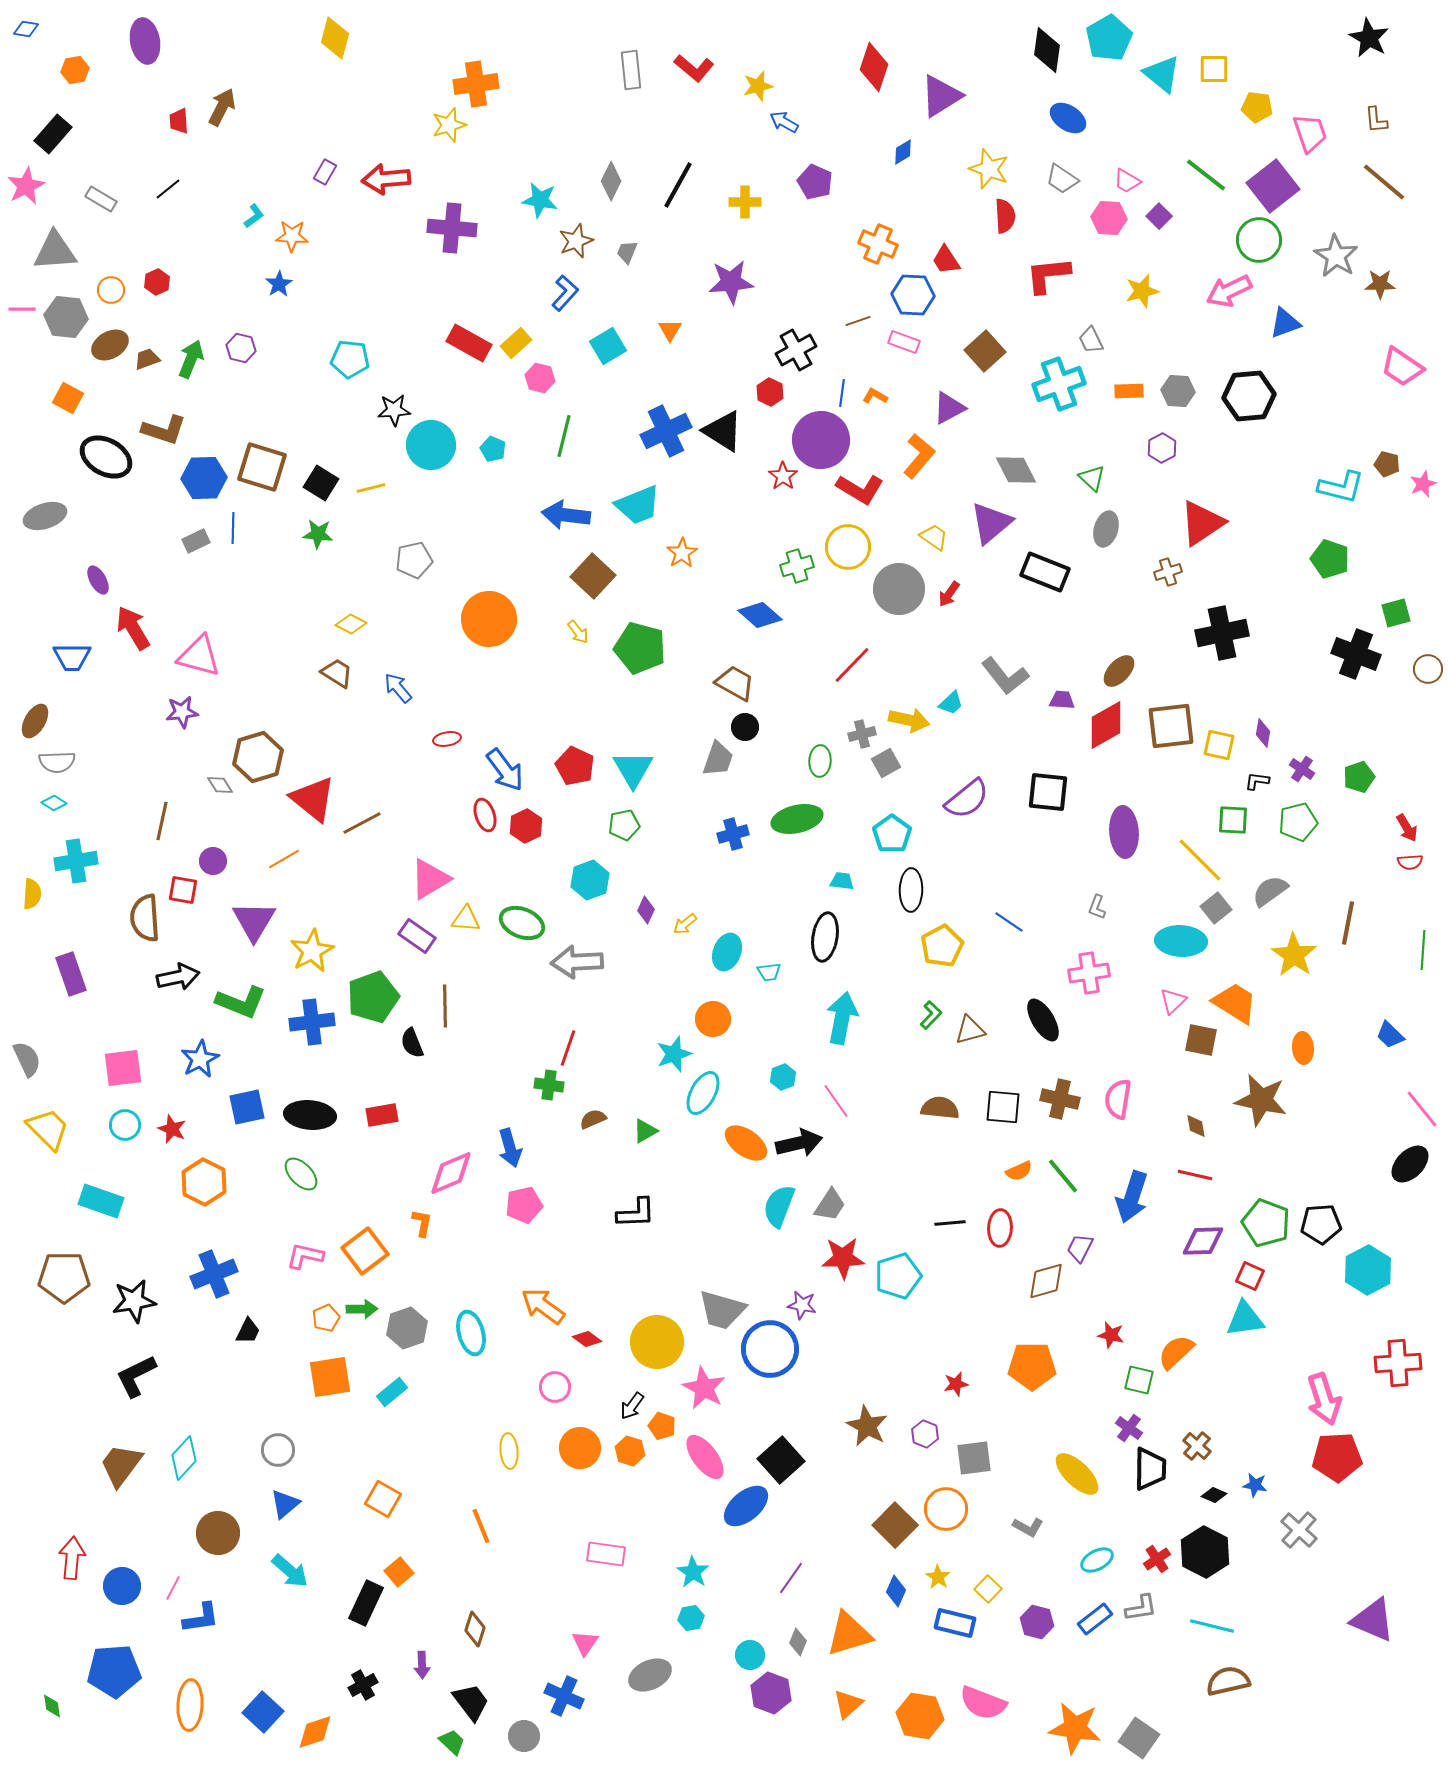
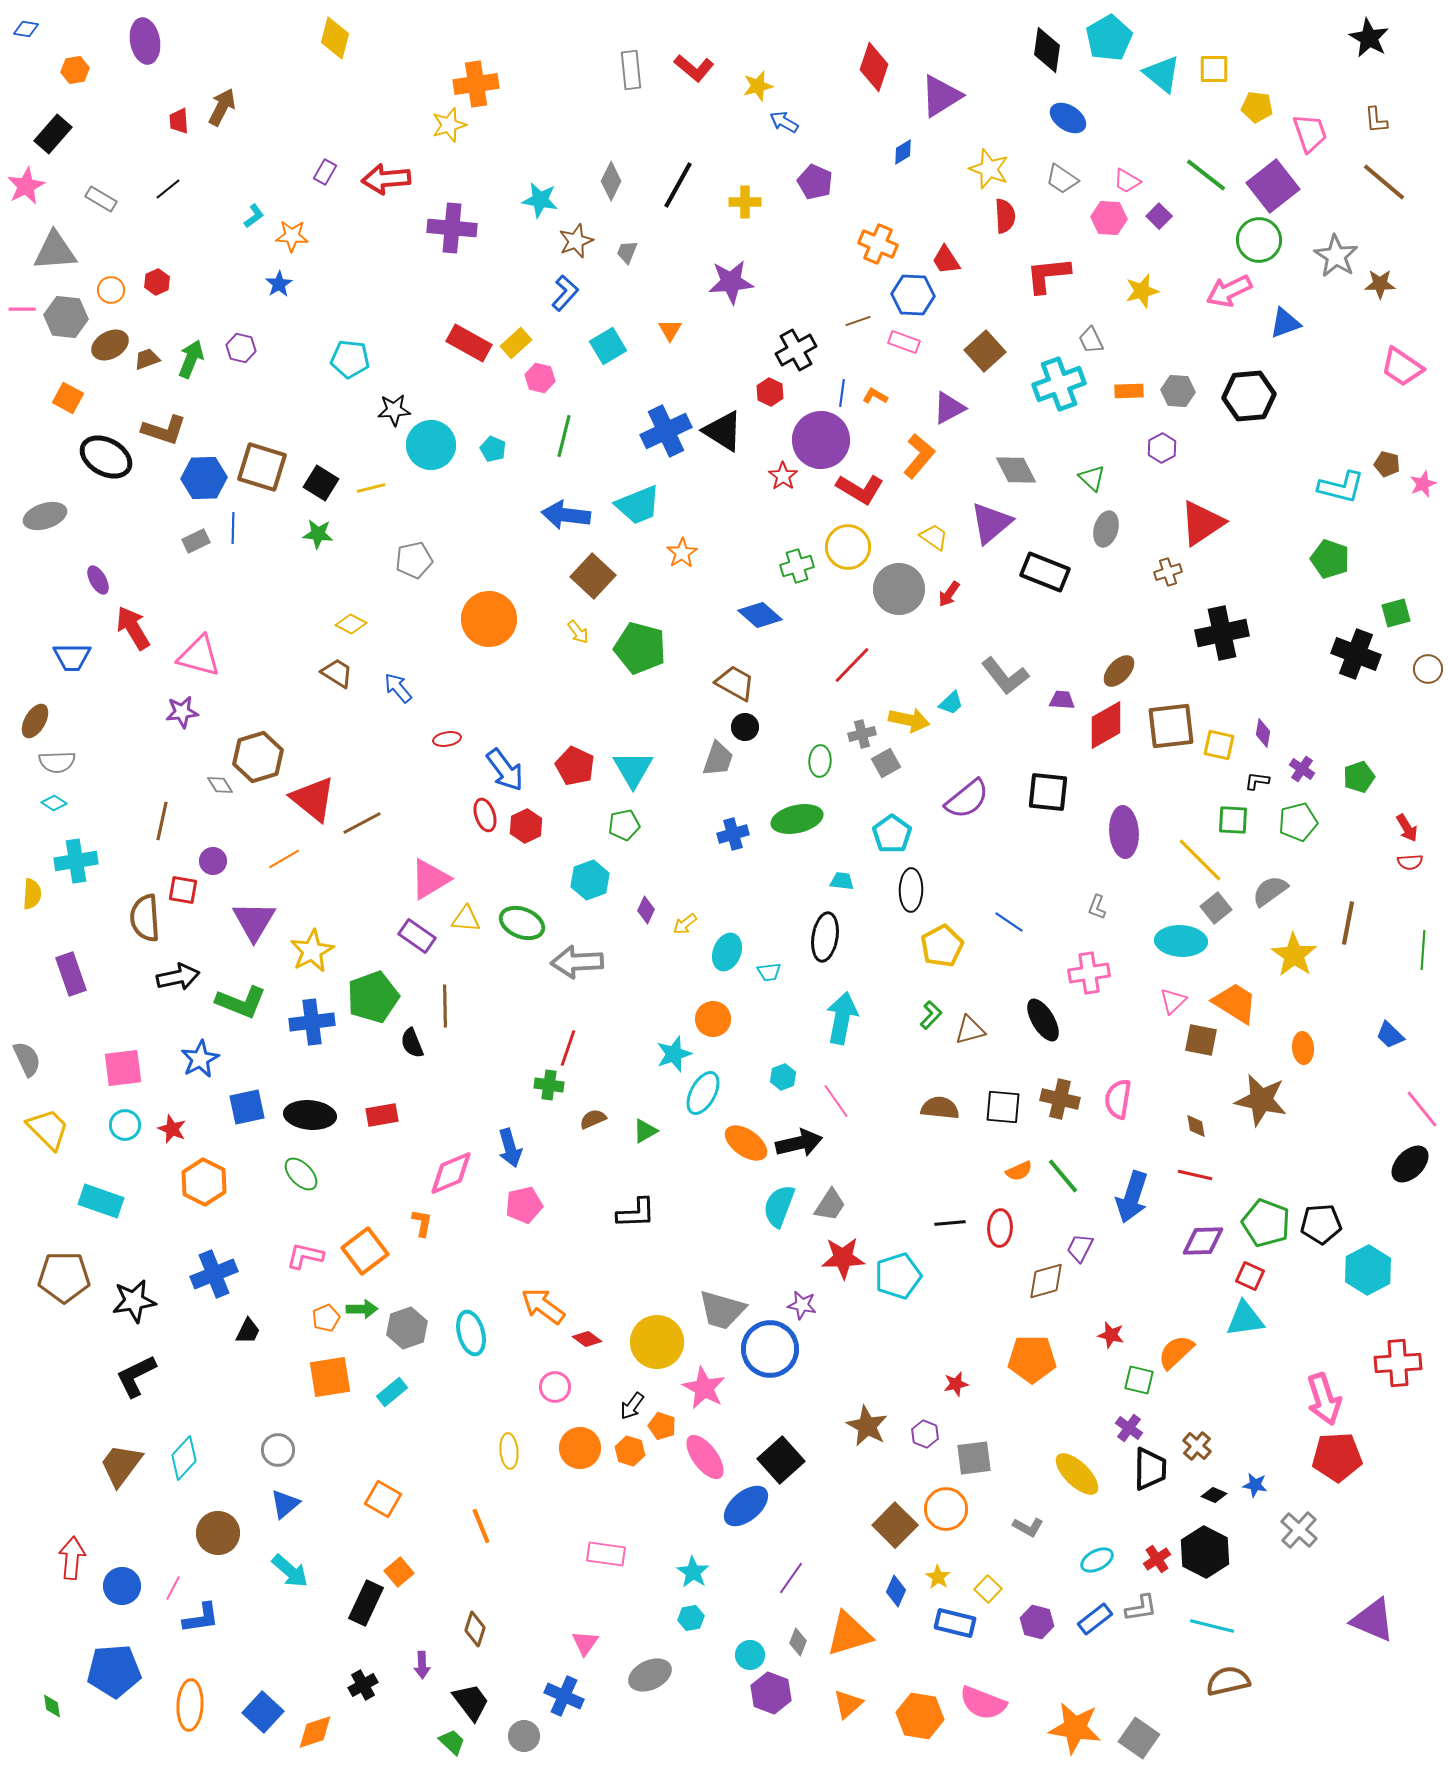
orange pentagon at (1032, 1366): moved 7 px up
